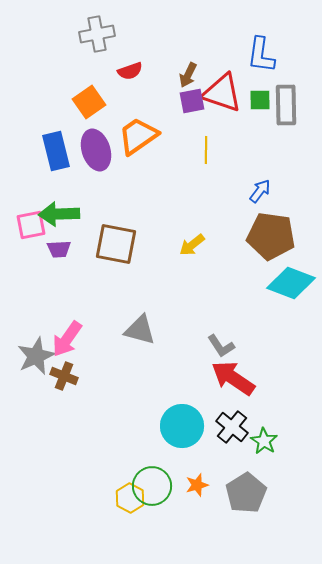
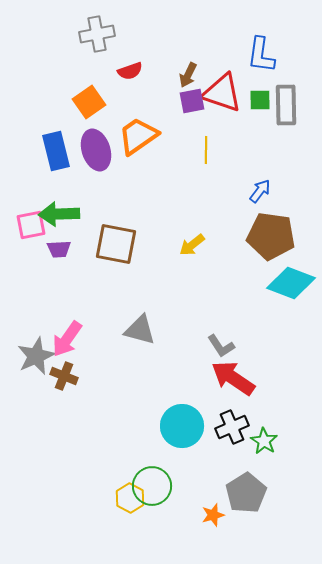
black cross: rotated 28 degrees clockwise
orange star: moved 16 px right, 30 px down
